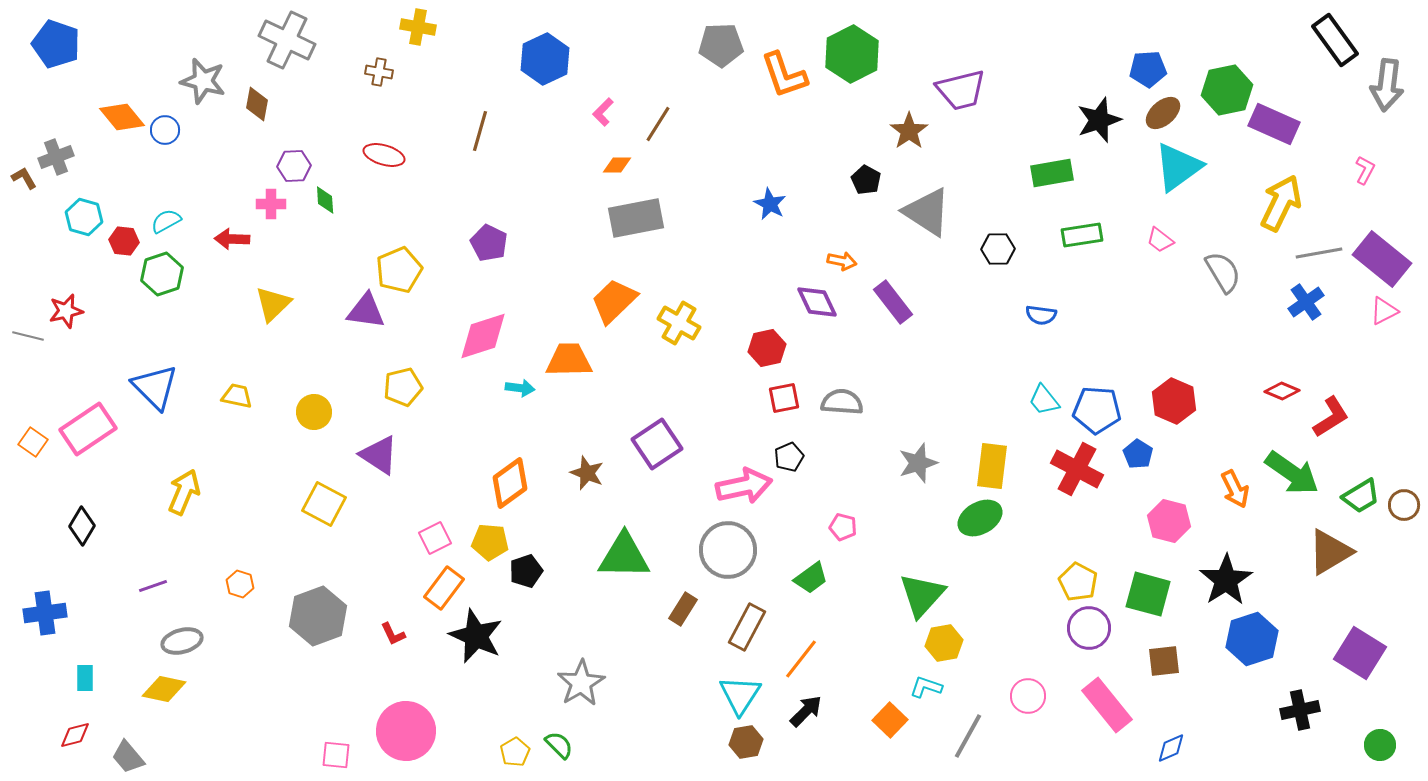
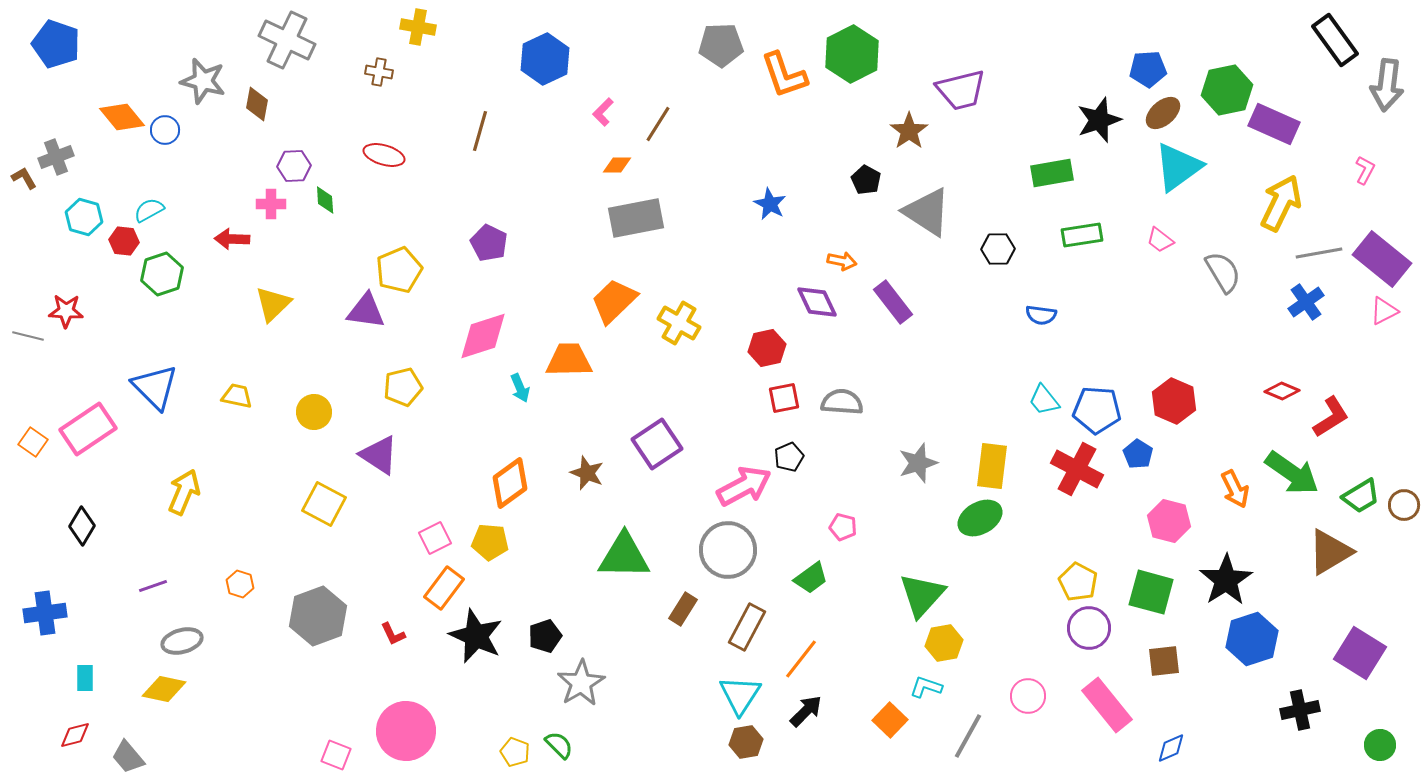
cyan semicircle at (166, 221): moved 17 px left, 11 px up
red star at (66, 311): rotated 16 degrees clockwise
cyan arrow at (520, 388): rotated 60 degrees clockwise
pink arrow at (744, 486): rotated 16 degrees counterclockwise
black pentagon at (526, 571): moved 19 px right, 65 px down
green square at (1148, 594): moved 3 px right, 2 px up
yellow pentagon at (515, 752): rotated 20 degrees counterclockwise
pink square at (336, 755): rotated 16 degrees clockwise
